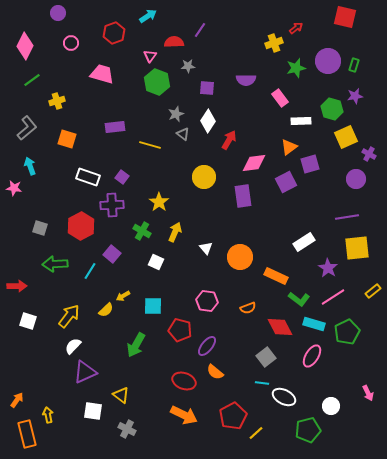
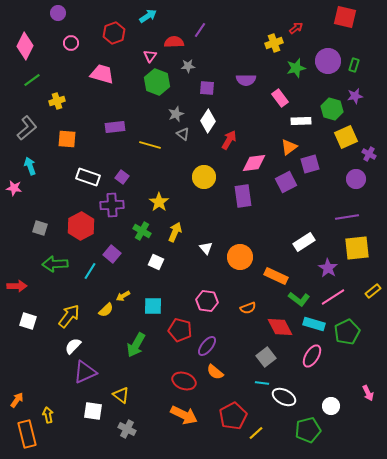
orange square at (67, 139): rotated 12 degrees counterclockwise
